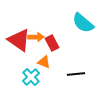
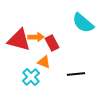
red triangle: rotated 20 degrees counterclockwise
